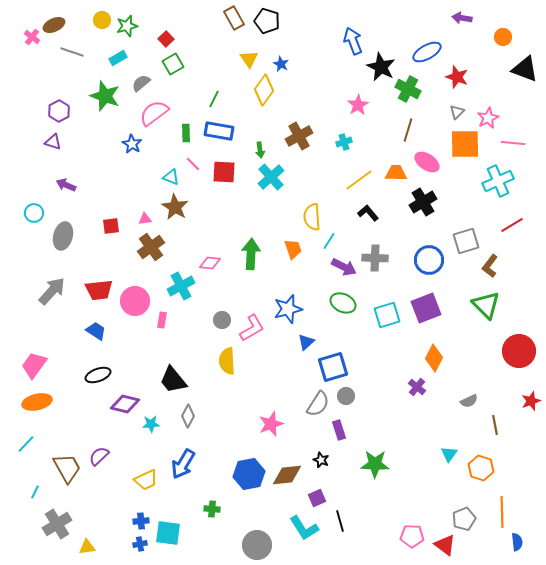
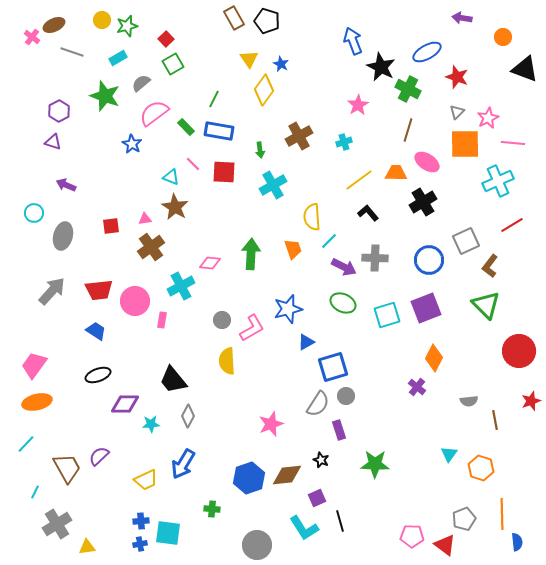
green rectangle at (186, 133): moved 6 px up; rotated 42 degrees counterclockwise
cyan cross at (271, 177): moved 2 px right, 8 px down; rotated 12 degrees clockwise
cyan line at (329, 241): rotated 12 degrees clockwise
gray square at (466, 241): rotated 8 degrees counterclockwise
blue triangle at (306, 342): rotated 12 degrees clockwise
gray semicircle at (469, 401): rotated 18 degrees clockwise
purple diamond at (125, 404): rotated 12 degrees counterclockwise
brown line at (495, 425): moved 5 px up
blue hexagon at (249, 474): moved 4 px down; rotated 8 degrees counterclockwise
orange line at (502, 512): moved 2 px down
